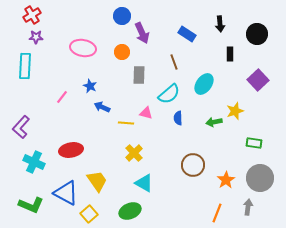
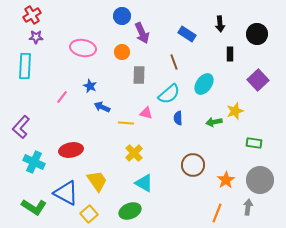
gray circle: moved 2 px down
green L-shape: moved 3 px right, 2 px down; rotated 10 degrees clockwise
